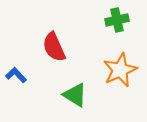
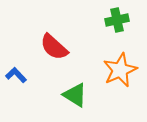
red semicircle: rotated 24 degrees counterclockwise
